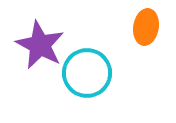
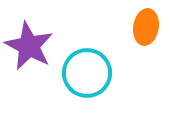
purple star: moved 11 px left, 1 px down
